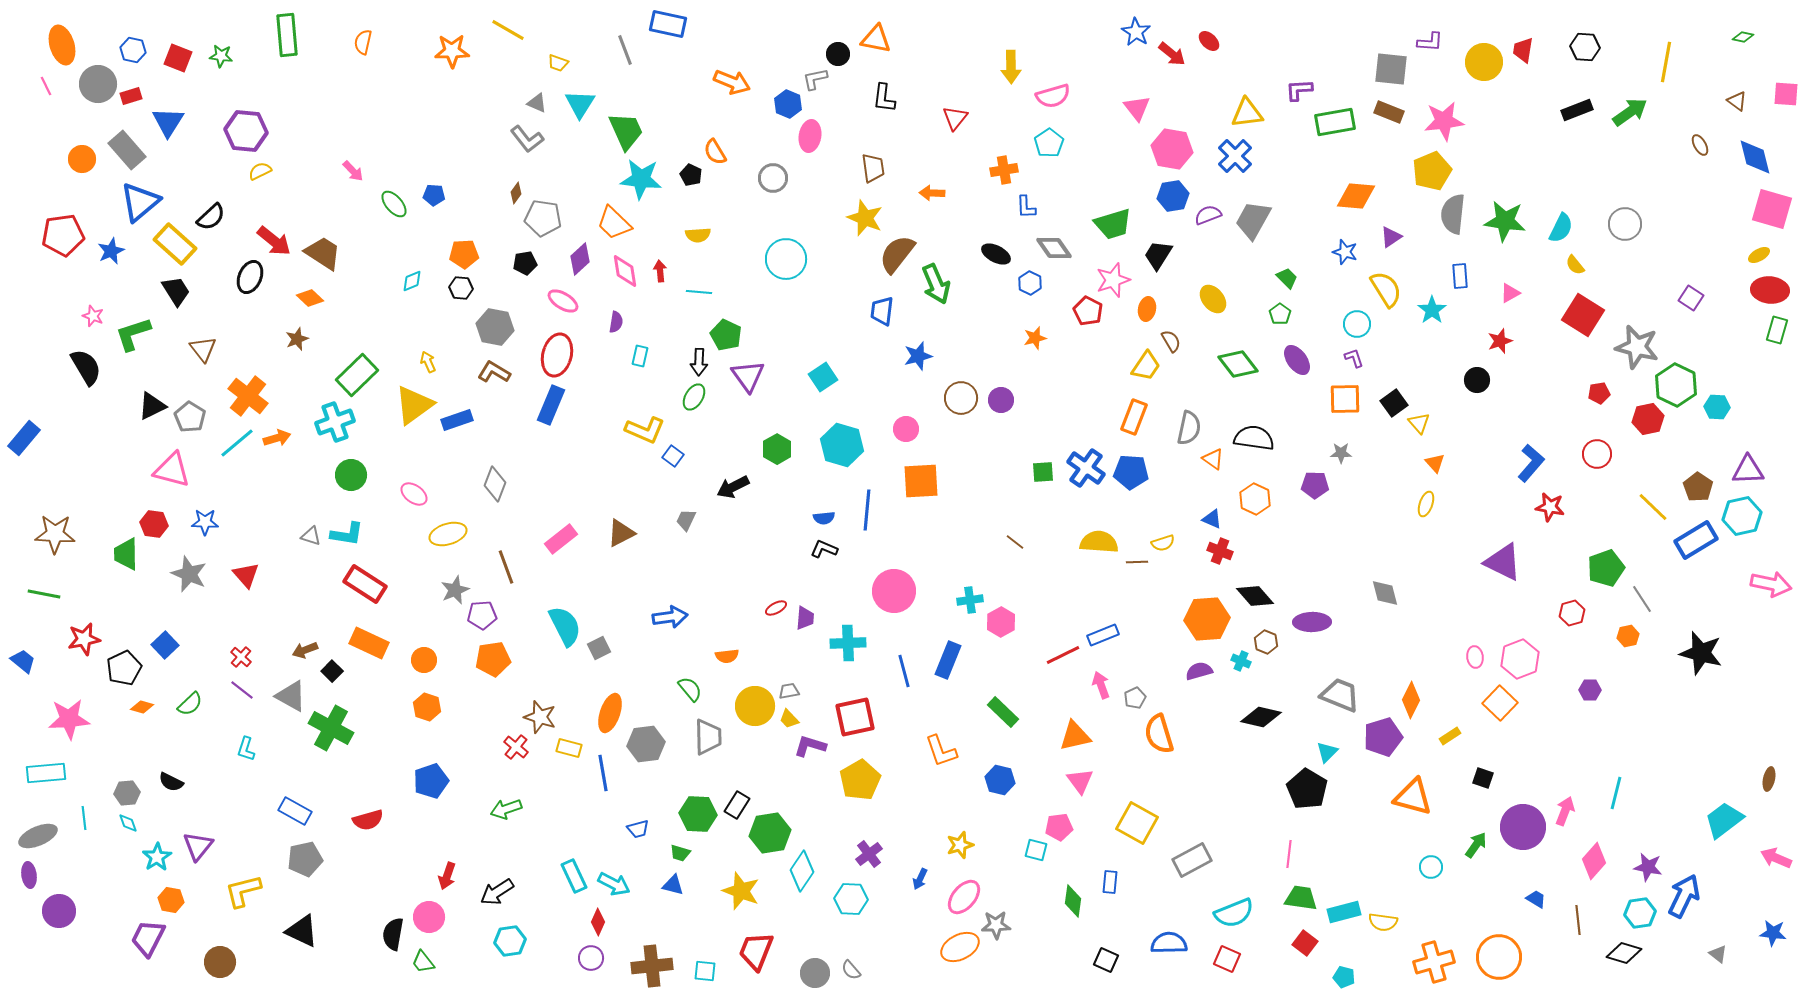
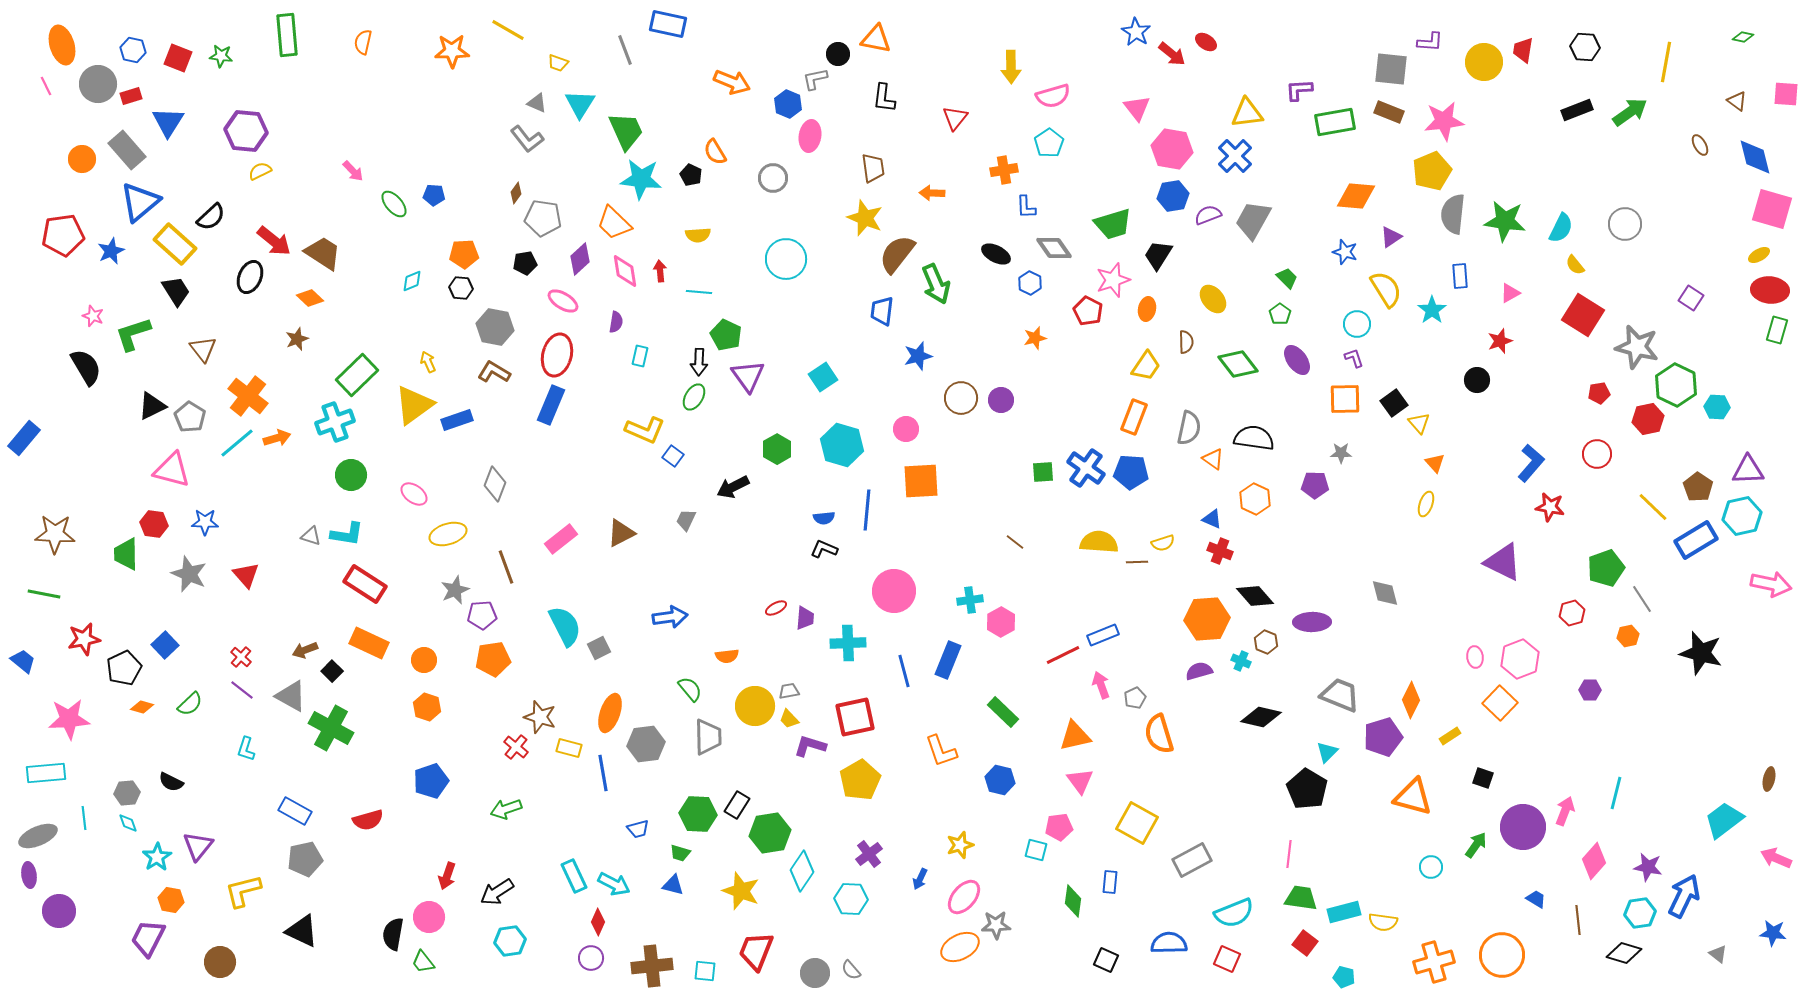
red ellipse at (1209, 41): moved 3 px left, 1 px down; rotated 10 degrees counterclockwise
brown semicircle at (1171, 341): moved 15 px right, 1 px down; rotated 30 degrees clockwise
orange circle at (1499, 957): moved 3 px right, 2 px up
